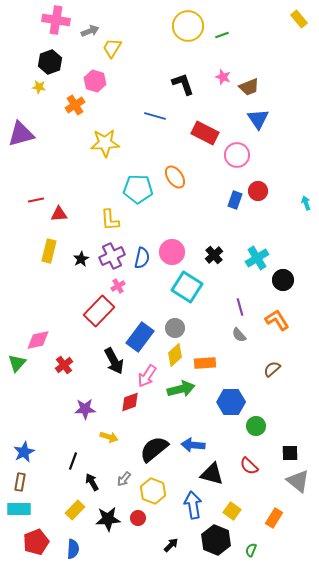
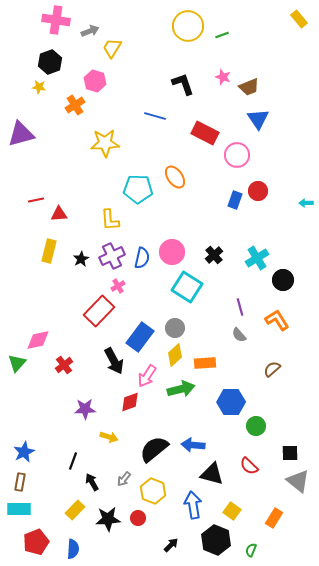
cyan arrow at (306, 203): rotated 72 degrees counterclockwise
